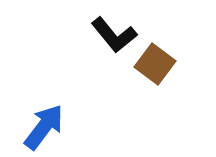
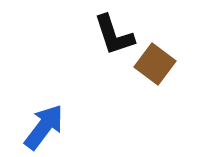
black L-shape: rotated 21 degrees clockwise
